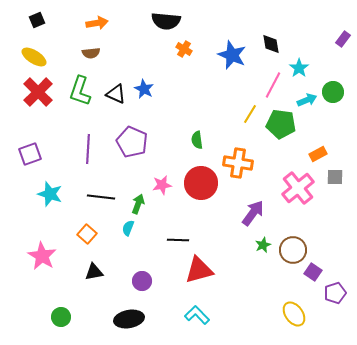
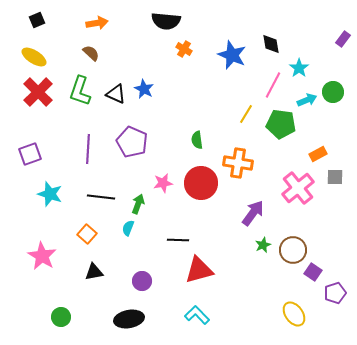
brown semicircle at (91, 53): rotated 132 degrees counterclockwise
yellow line at (250, 114): moved 4 px left
pink star at (162, 185): moved 1 px right, 2 px up
